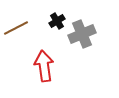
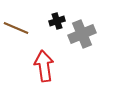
black cross: rotated 14 degrees clockwise
brown line: rotated 50 degrees clockwise
